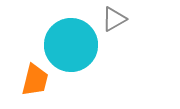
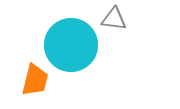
gray triangle: rotated 36 degrees clockwise
